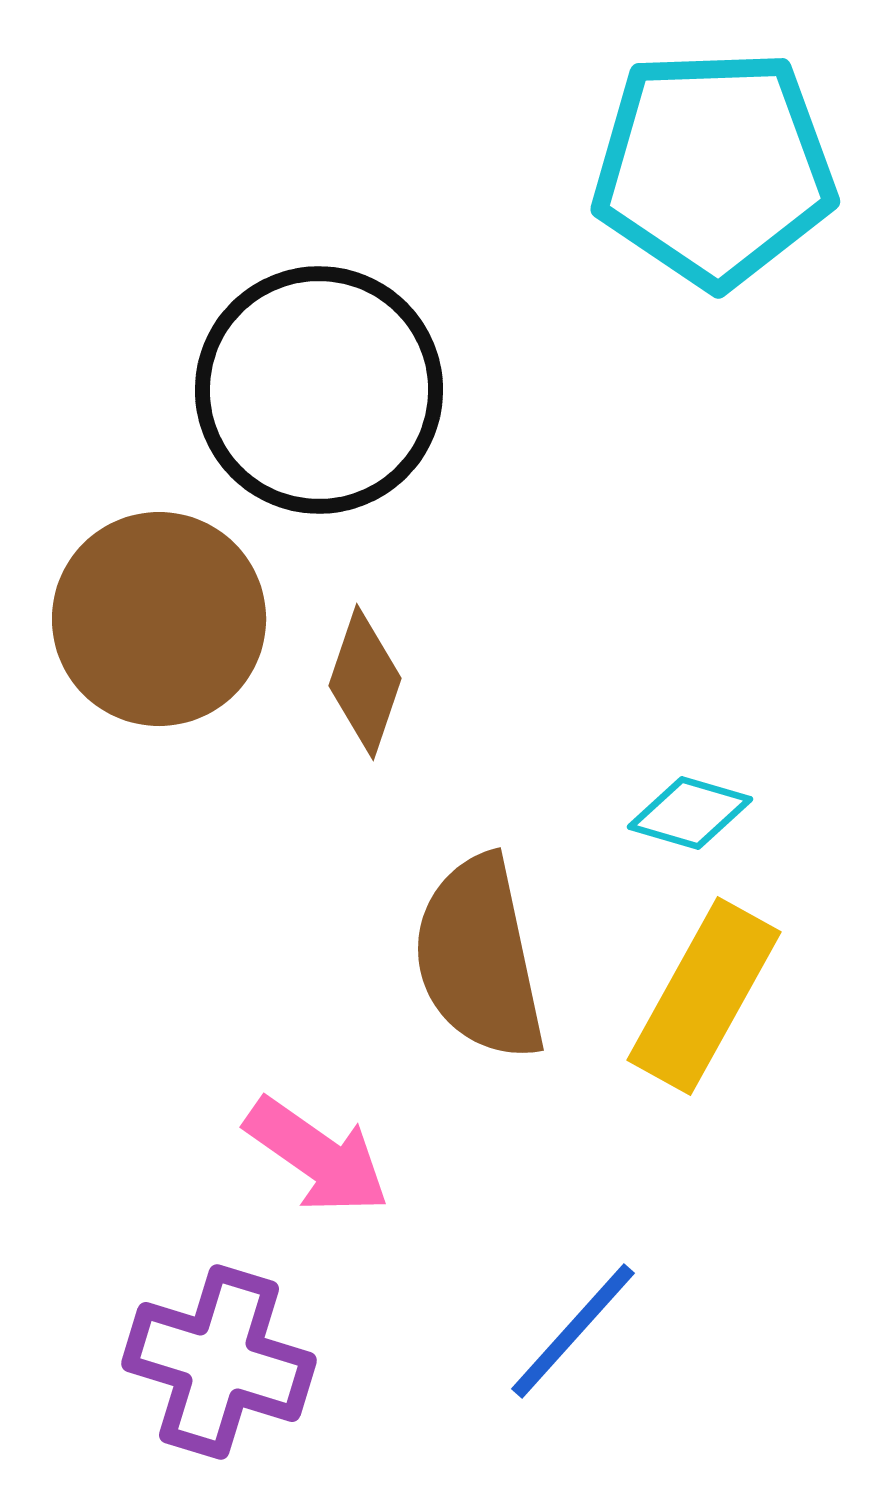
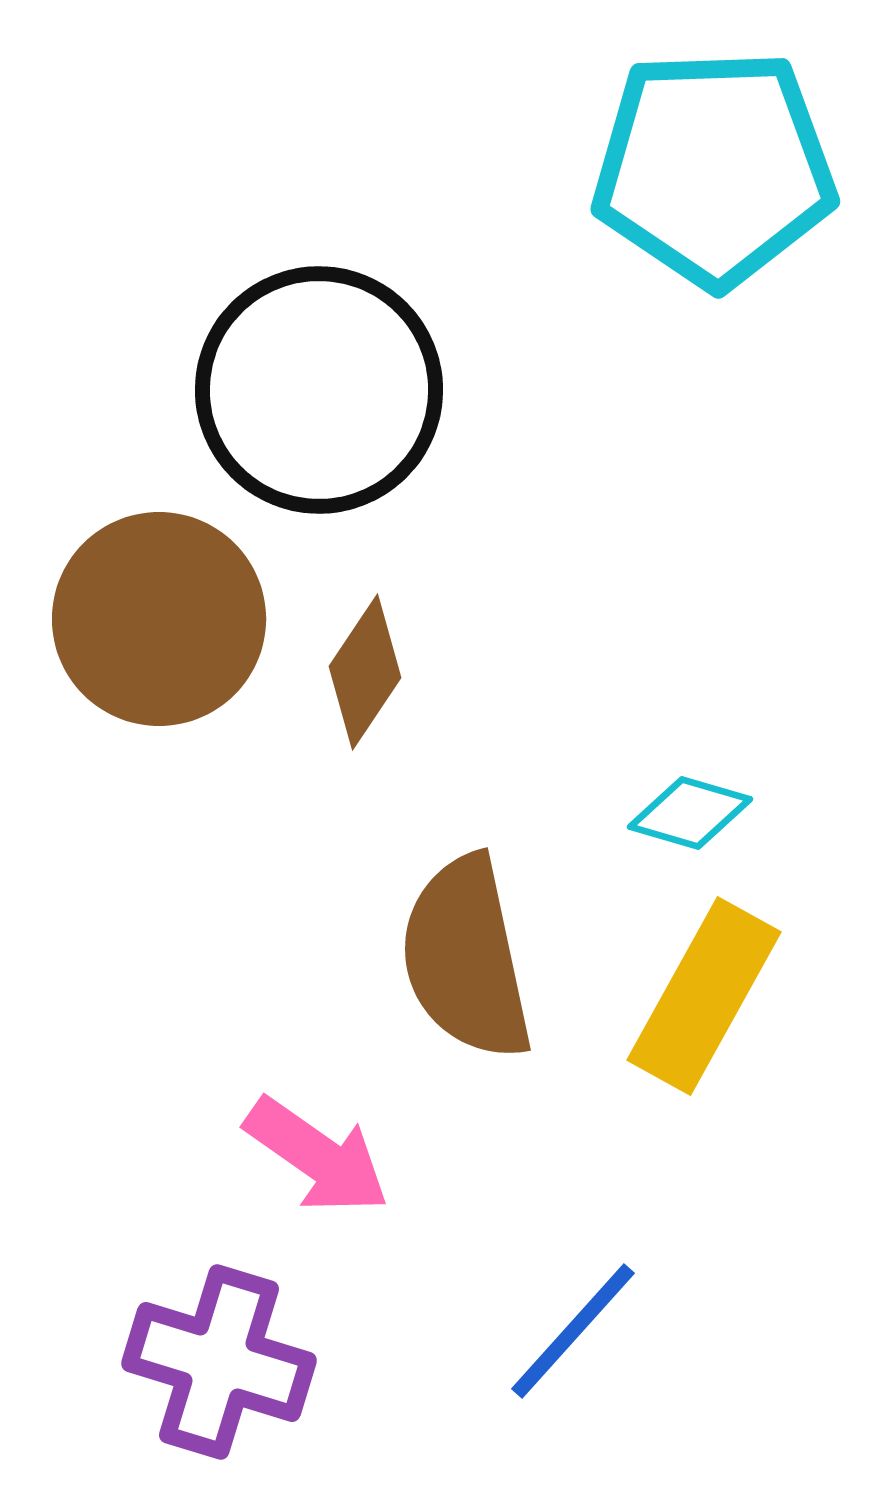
brown diamond: moved 10 px up; rotated 15 degrees clockwise
brown semicircle: moved 13 px left
